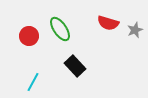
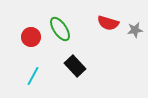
gray star: rotated 14 degrees clockwise
red circle: moved 2 px right, 1 px down
cyan line: moved 6 px up
